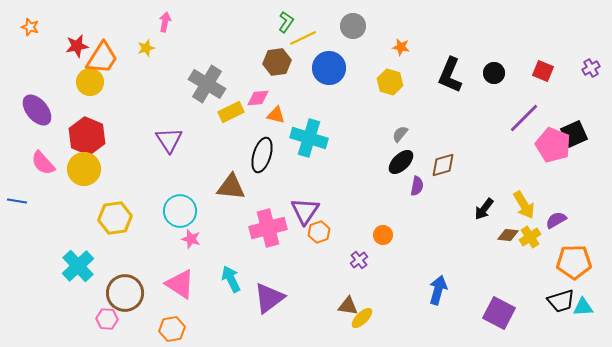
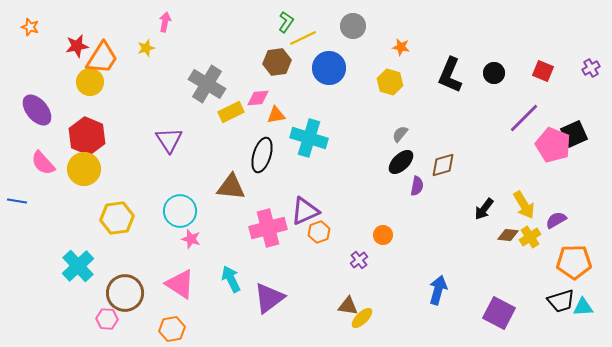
orange triangle at (276, 115): rotated 24 degrees counterclockwise
purple triangle at (305, 211): rotated 32 degrees clockwise
yellow hexagon at (115, 218): moved 2 px right
